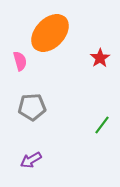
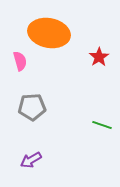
orange ellipse: moved 1 px left; rotated 57 degrees clockwise
red star: moved 1 px left, 1 px up
green line: rotated 72 degrees clockwise
